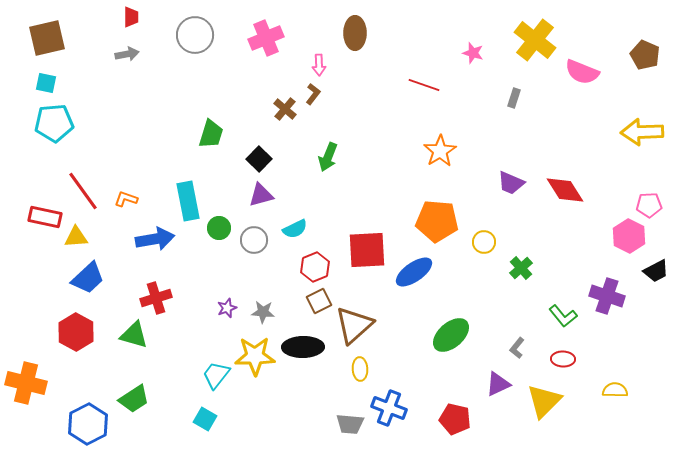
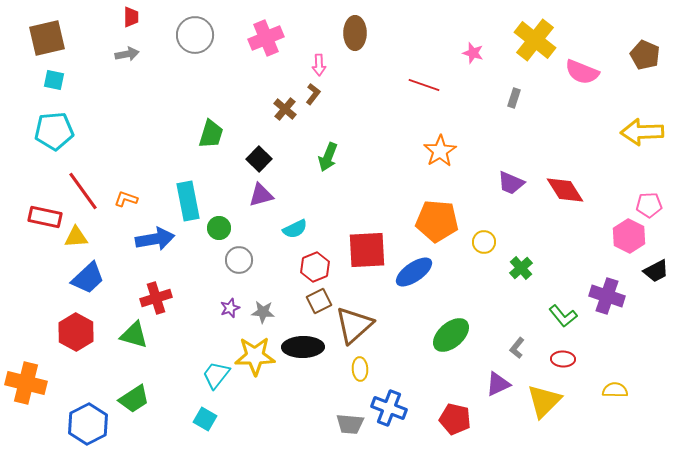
cyan square at (46, 83): moved 8 px right, 3 px up
cyan pentagon at (54, 123): moved 8 px down
gray circle at (254, 240): moved 15 px left, 20 px down
purple star at (227, 308): moved 3 px right
